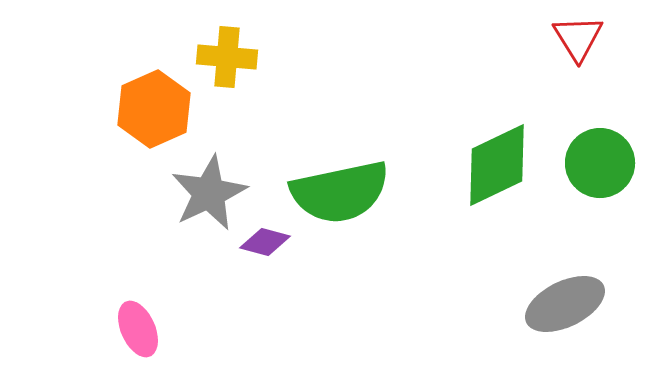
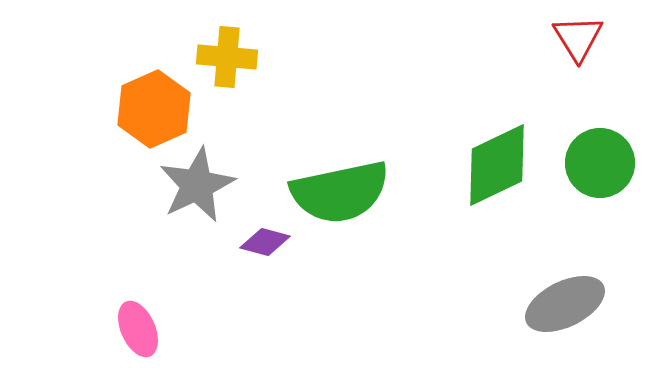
gray star: moved 12 px left, 8 px up
